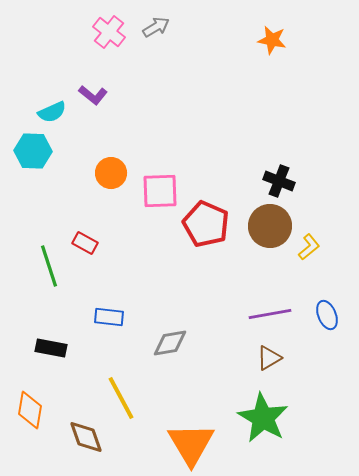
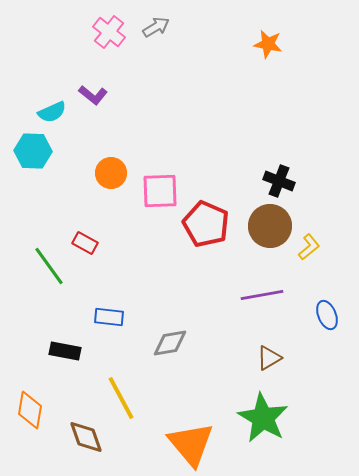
orange star: moved 4 px left, 4 px down
green line: rotated 18 degrees counterclockwise
purple line: moved 8 px left, 19 px up
black rectangle: moved 14 px right, 3 px down
orange triangle: rotated 9 degrees counterclockwise
